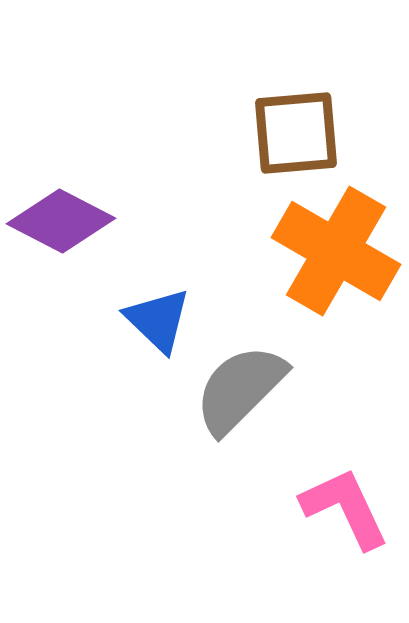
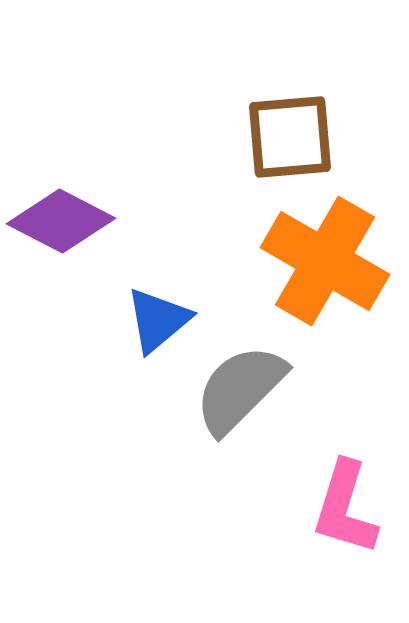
brown square: moved 6 px left, 4 px down
orange cross: moved 11 px left, 10 px down
blue triangle: rotated 36 degrees clockwise
pink L-shape: rotated 138 degrees counterclockwise
